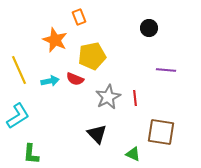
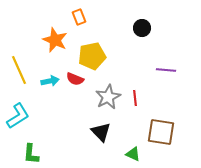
black circle: moved 7 px left
black triangle: moved 4 px right, 2 px up
